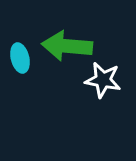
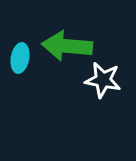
cyan ellipse: rotated 24 degrees clockwise
